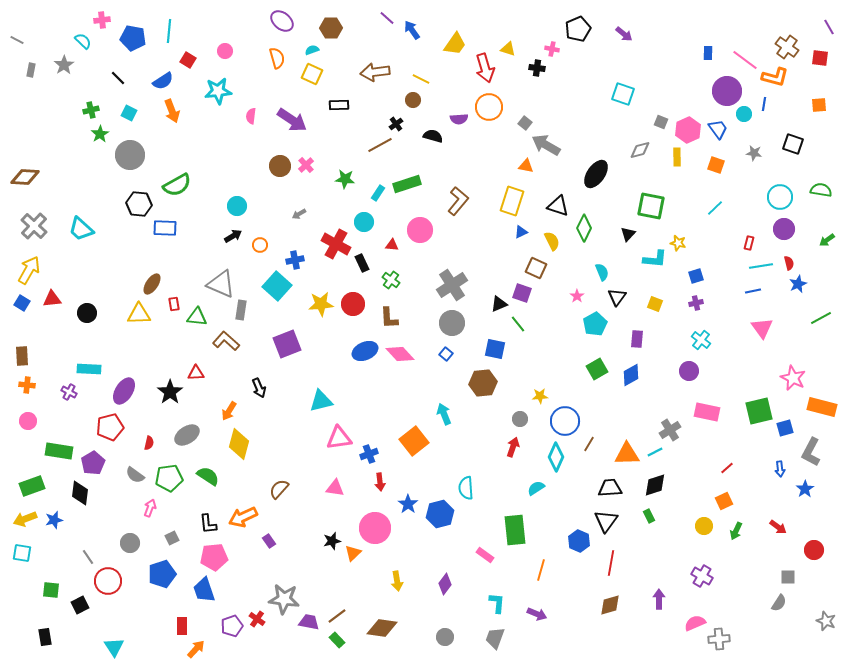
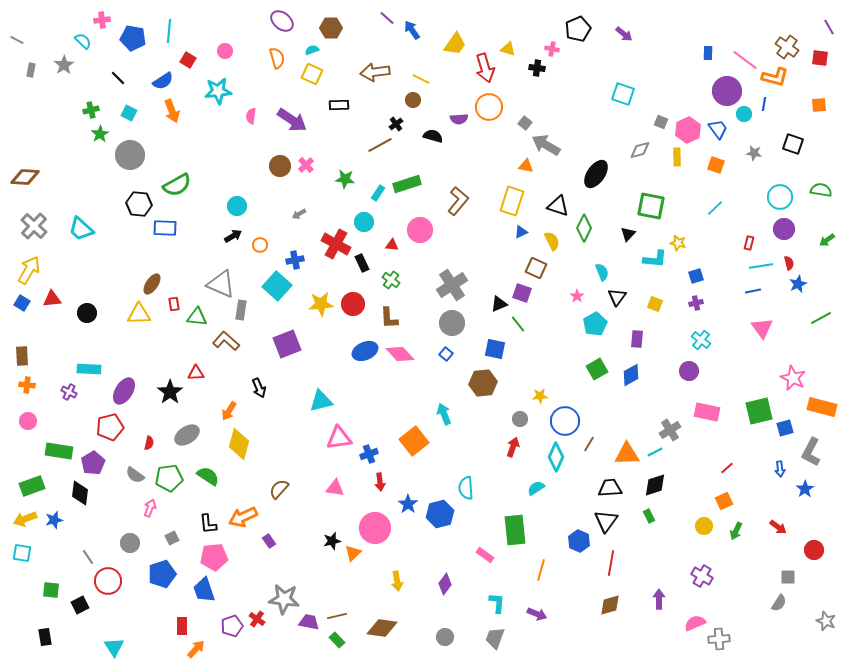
brown line at (337, 616): rotated 24 degrees clockwise
